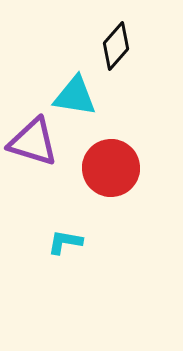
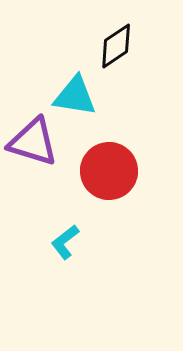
black diamond: rotated 15 degrees clockwise
red circle: moved 2 px left, 3 px down
cyan L-shape: rotated 48 degrees counterclockwise
